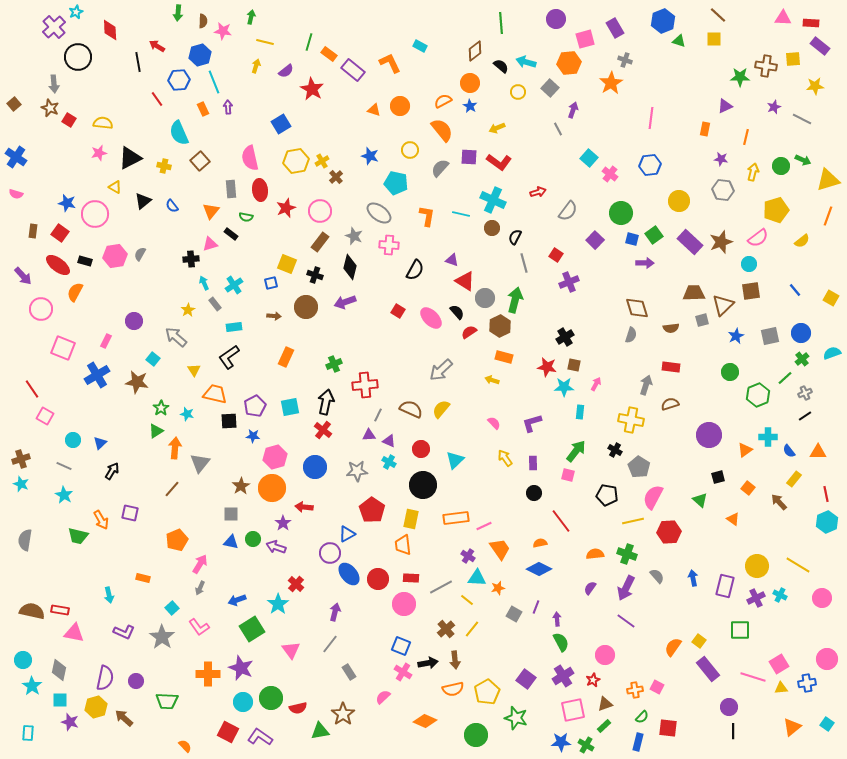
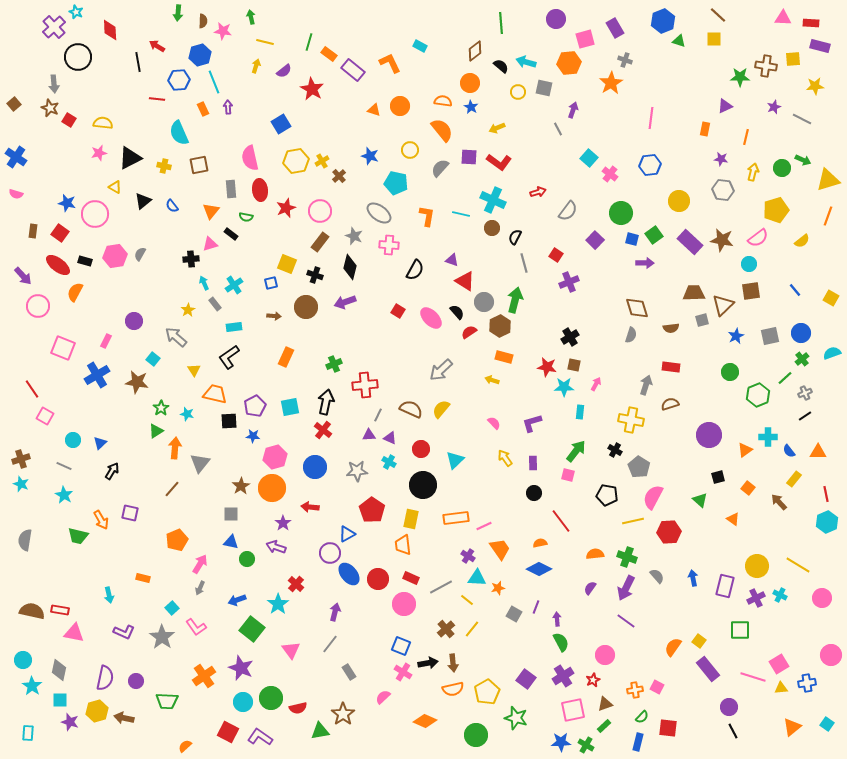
cyan star at (76, 12): rotated 24 degrees counterclockwise
green arrow at (251, 17): rotated 24 degrees counterclockwise
purple rectangle at (820, 46): rotated 24 degrees counterclockwise
purple semicircle at (286, 71): moved 2 px left
gray square at (550, 88): moved 6 px left; rotated 30 degrees counterclockwise
red line at (157, 99): rotated 49 degrees counterclockwise
orange semicircle at (443, 101): rotated 36 degrees clockwise
blue star at (470, 106): moved 1 px right, 1 px down
brown square at (200, 161): moved 1 px left, 4 px down; rotated 30 degrees clockwise
green circle at (781, 166): moved 1 px right, 2 px down
brown cross at (336, 177): moved 3 px right, 1 px up
brown star at (721, 242): moved 1 px right, 2 px up; rotated 30 degrees clockwise
gray circle at (485, 298): moved 1 px left, 4 px down
pink circle at (41, 309): moved 3 px left, 3 px up
black cross at (565, 337): moved 5 px right
purple triangle at (389, 441): moved 1 px right, 3 px up
red arrow at (304, 507): moved 6 px right
green circle at (253, 539): moved 6 px left, 20 px down
green cross at (627, 554): moved 3 px down
red rectangle at (411, 578): rotated 21 degrees clockwise
pink L-shape at (199, 627): moved 3 px left
green square at (252, 629): rotated 20 degrees counterclockwise
pink circle at (827, 659): moved 4 px right, 4 px up
brown arrow at (455, 660): moved 2 px left, 3 px down
orange cross at (208, 674): moved 4 px left, 2 px down; rotated 35 degrees counterclockwise
yellow hexagon at (96, 707): moved 1 px right, 4 px down
brown arrow at (124, 718): rotated 30 degrees counterclockwise
black line at (733, 731): rotated 28 degrees counterclockwise
orange semicircle at (185, 746): rotated 88 degrees counterclockwise
